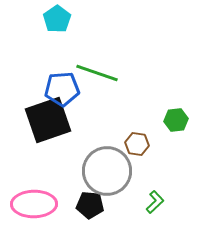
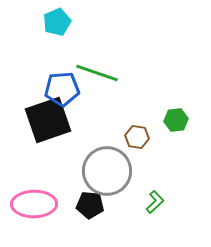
cyan pentagon: moved 3 px down; rotated 12 degrees clockwise
brown hexagon: moved 7 px up
